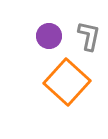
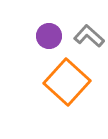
gray L-shape: rotated 60 degrees counterclockwise
